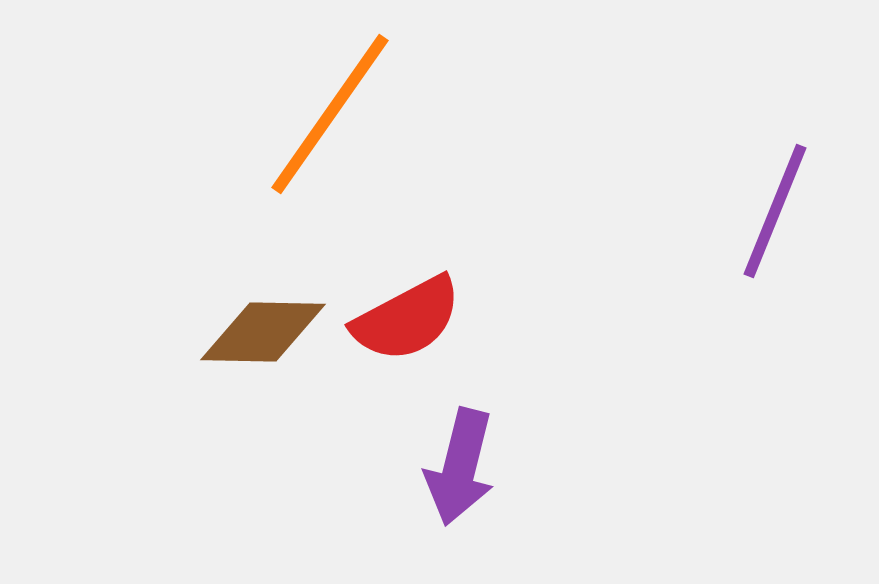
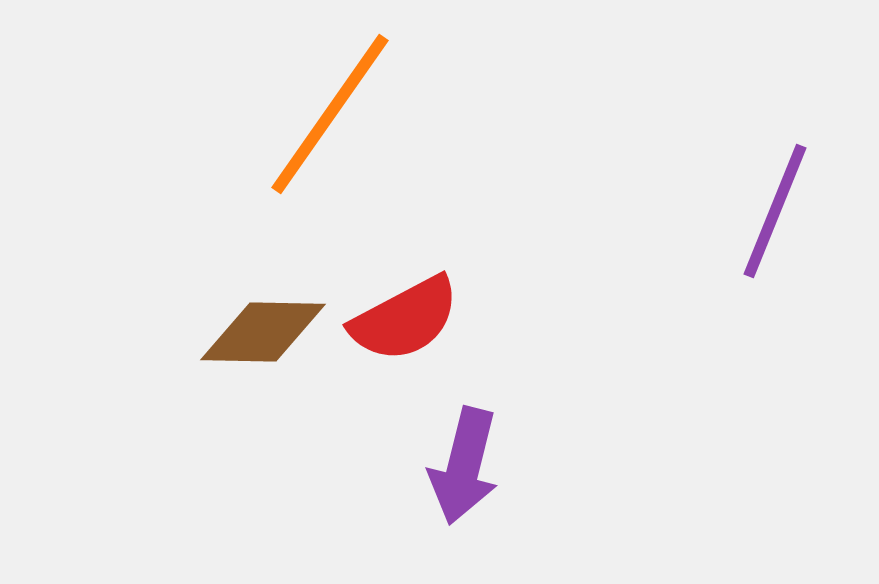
red semicircle: moved 2 px left
purple arrow: moved 4 px right, 1 px up
